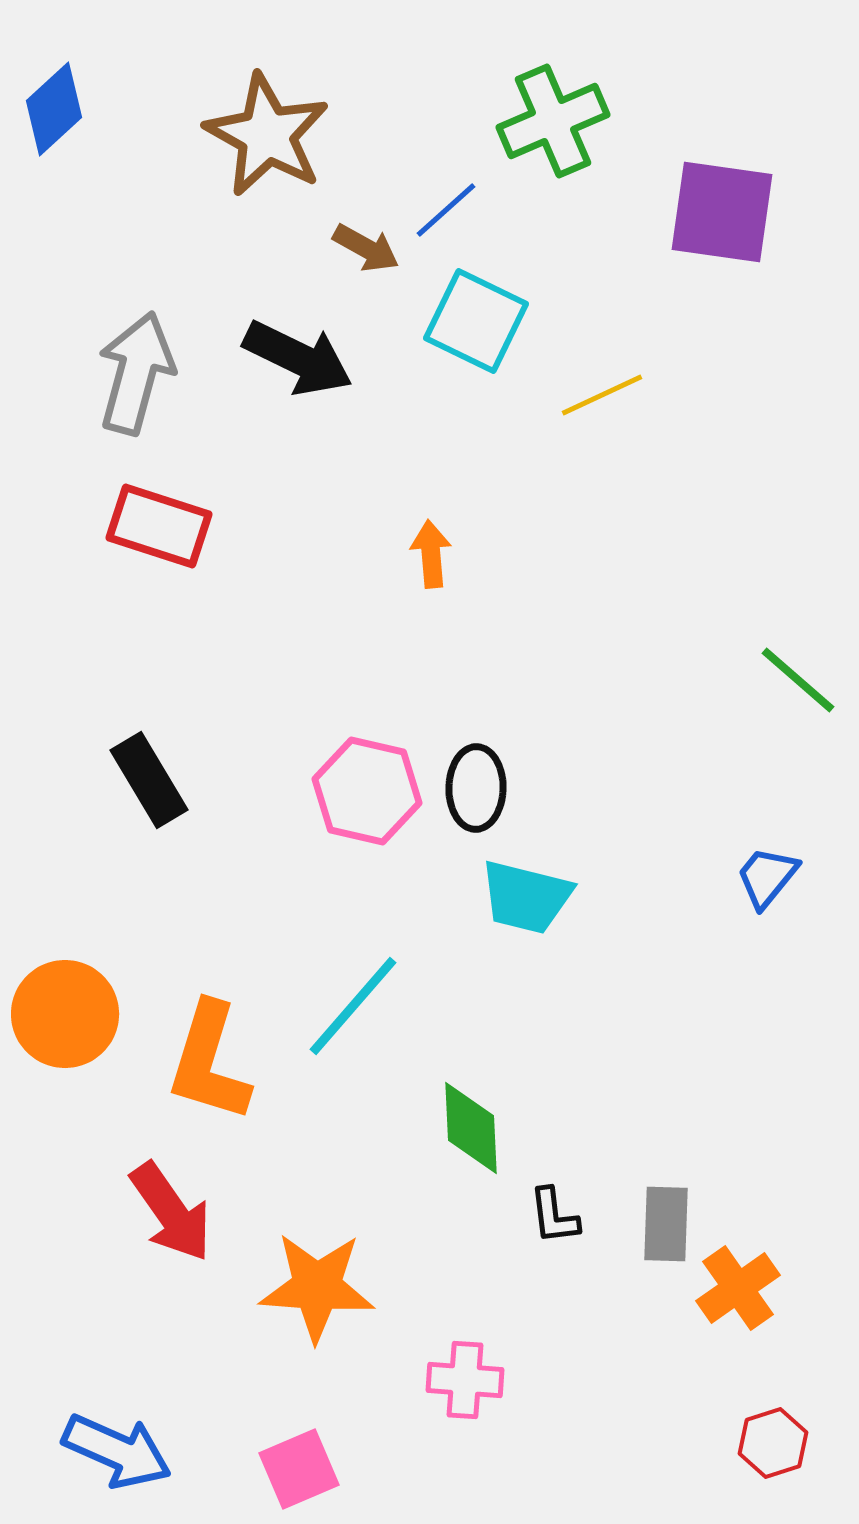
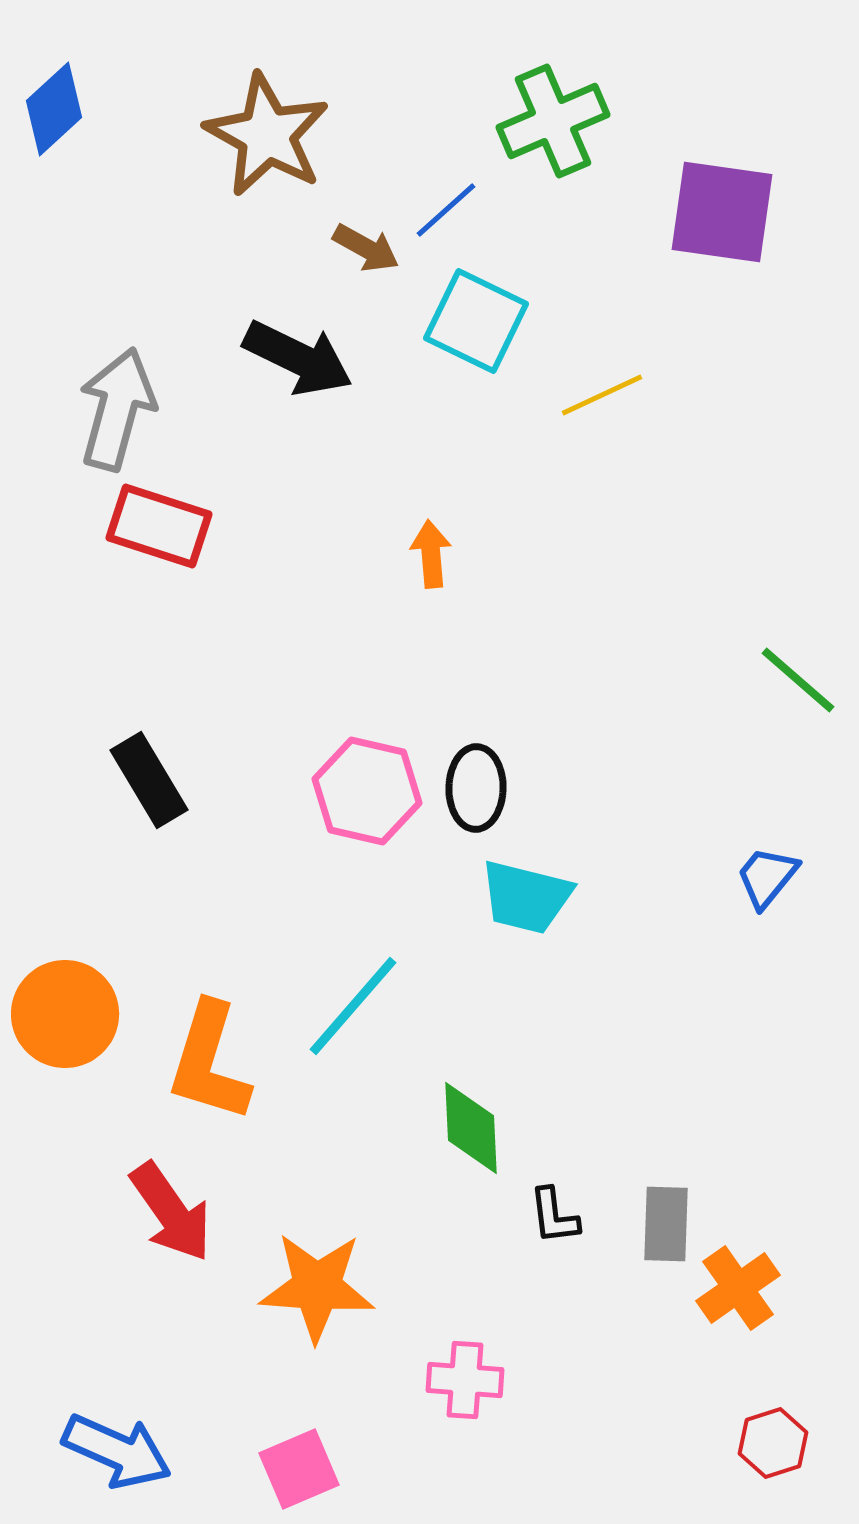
gray arrow: moved 19 px left, 36 px down
